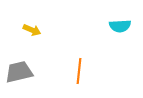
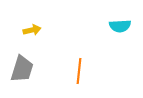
yellow arrow: rotated 36 degrees counterclockwise
gray trapezoid: moved 3 px right, 3 px up; rotated 120 degrees clockwise
